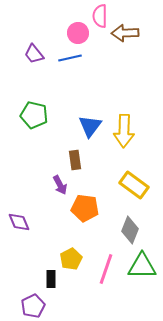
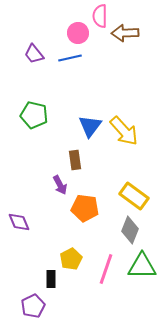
yellow arrow: rotated 44 degrees counterclockwise
yellow rectangle: moved 11 px down
